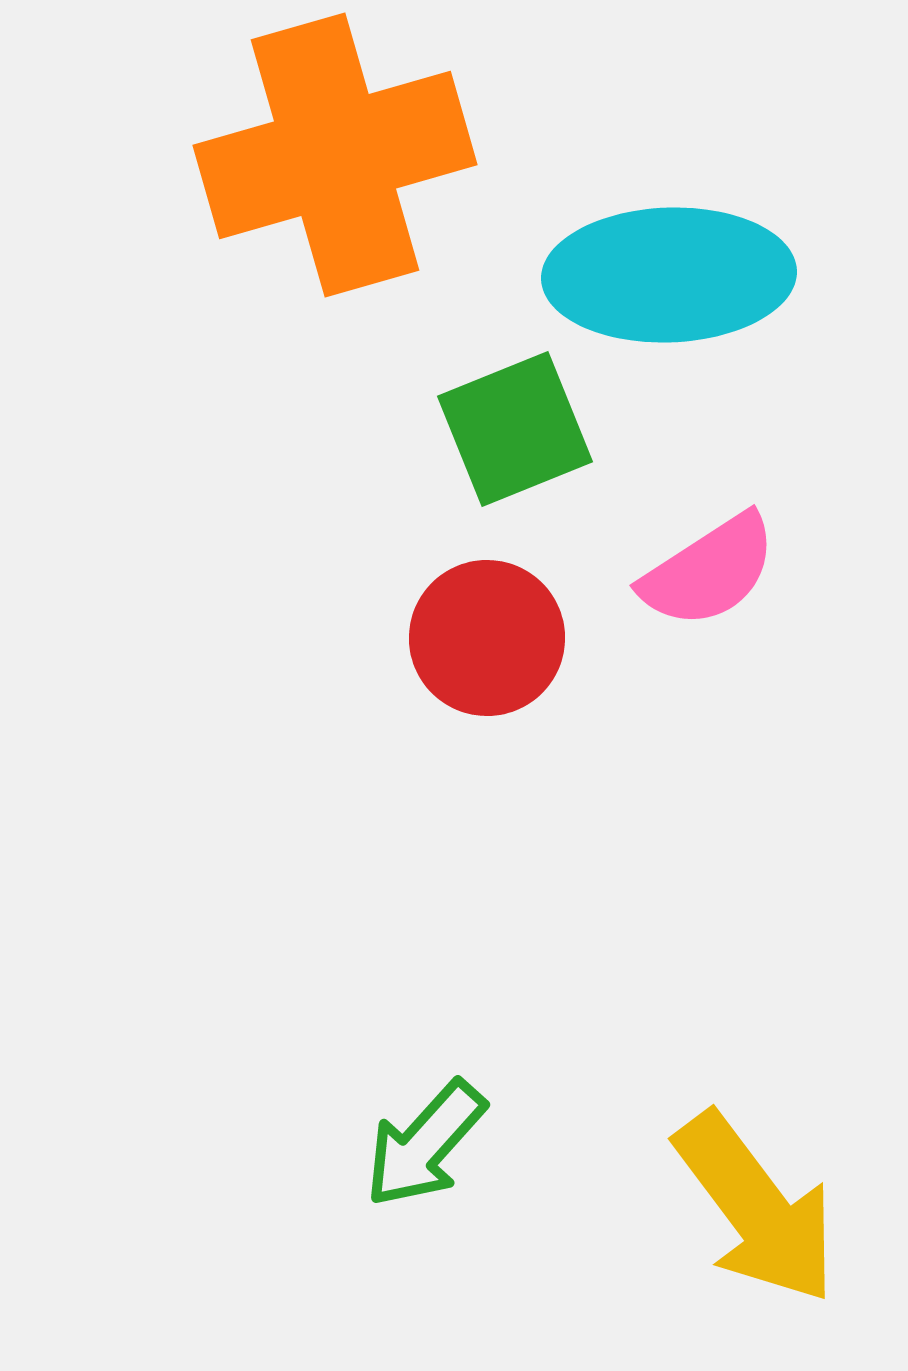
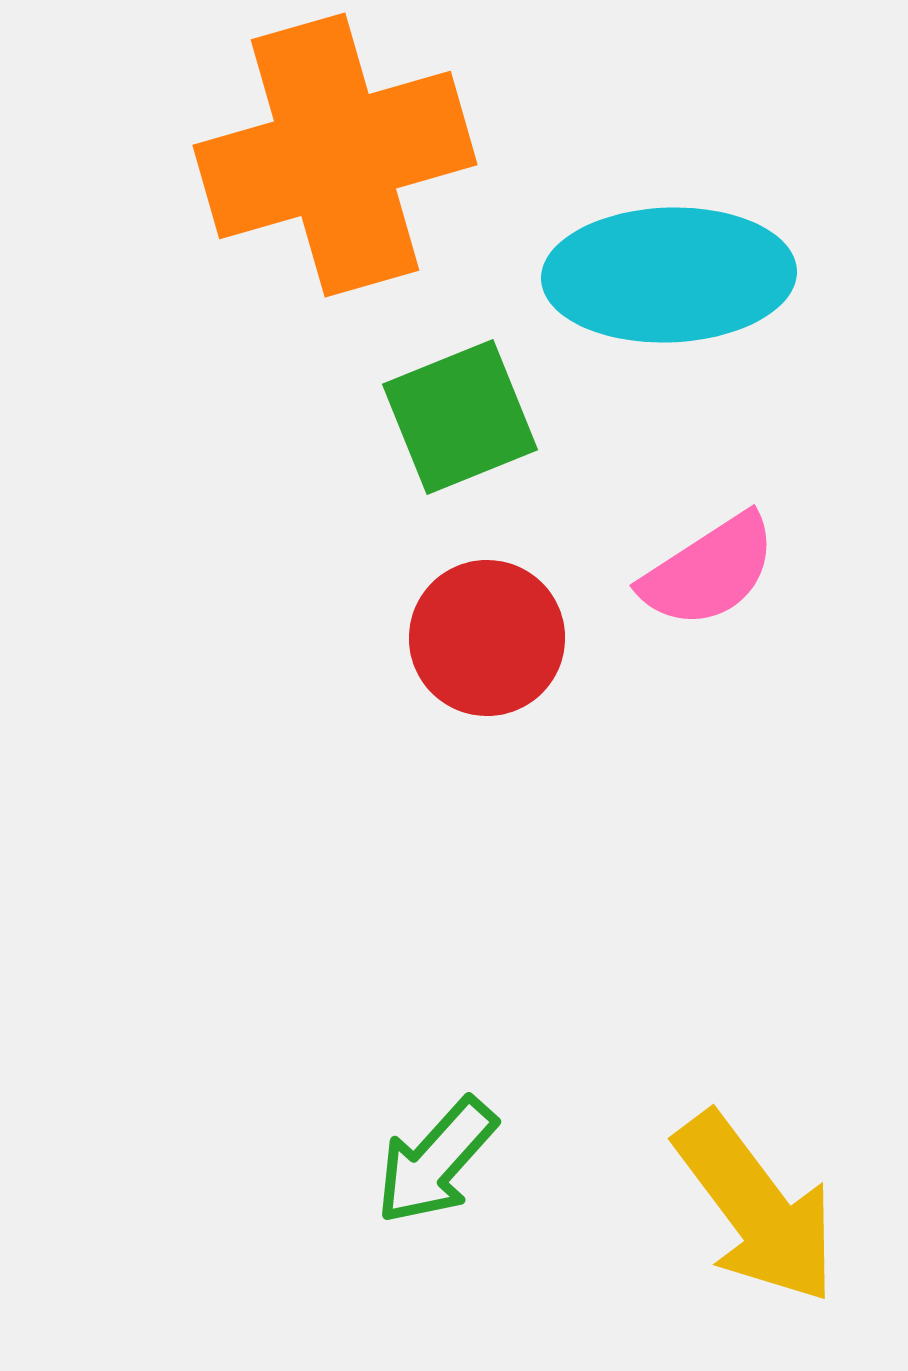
green square: moved 55 px left, 12 px up
green arrow: moved 11 px right, 17 px down
